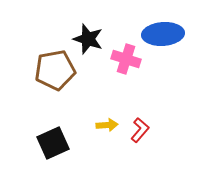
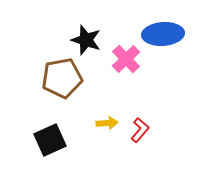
black star: moved 2 px left, 1 px down
pink cross: rotated 28 degrees clockwise
brown pentagon: moved 7 px right, 8 px down
yellow arrow: moved 2 px up
black square: moved 3 px left, 3 px up
